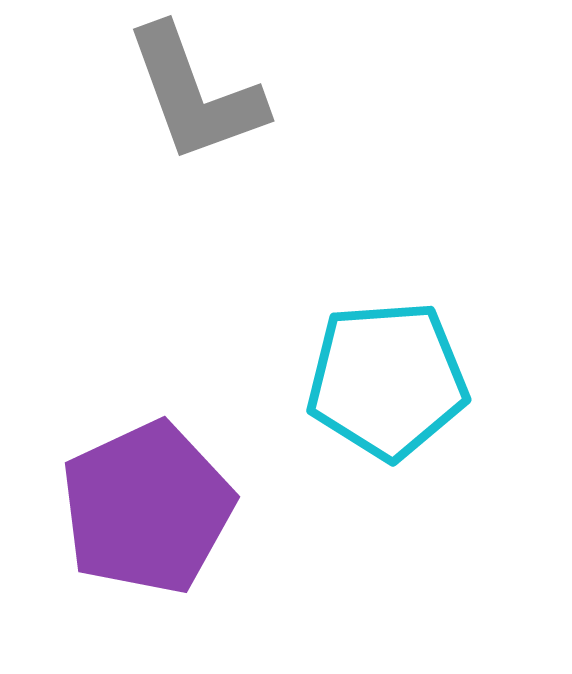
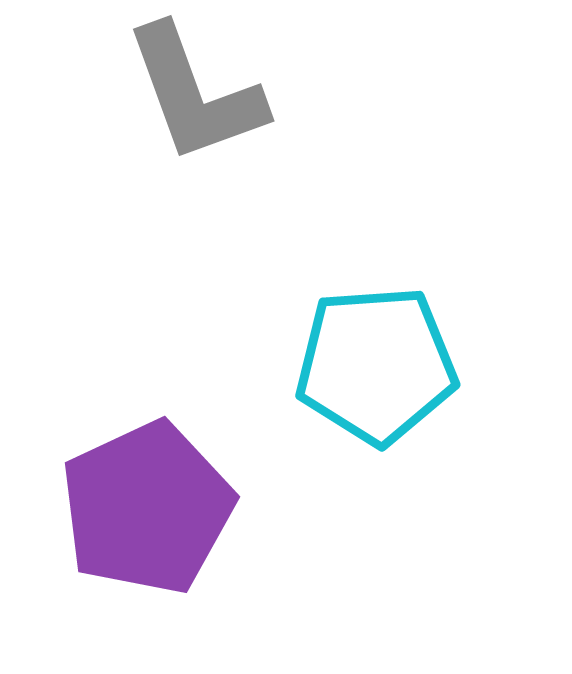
cyan pentagon: moved 11 px left, 15 px up
